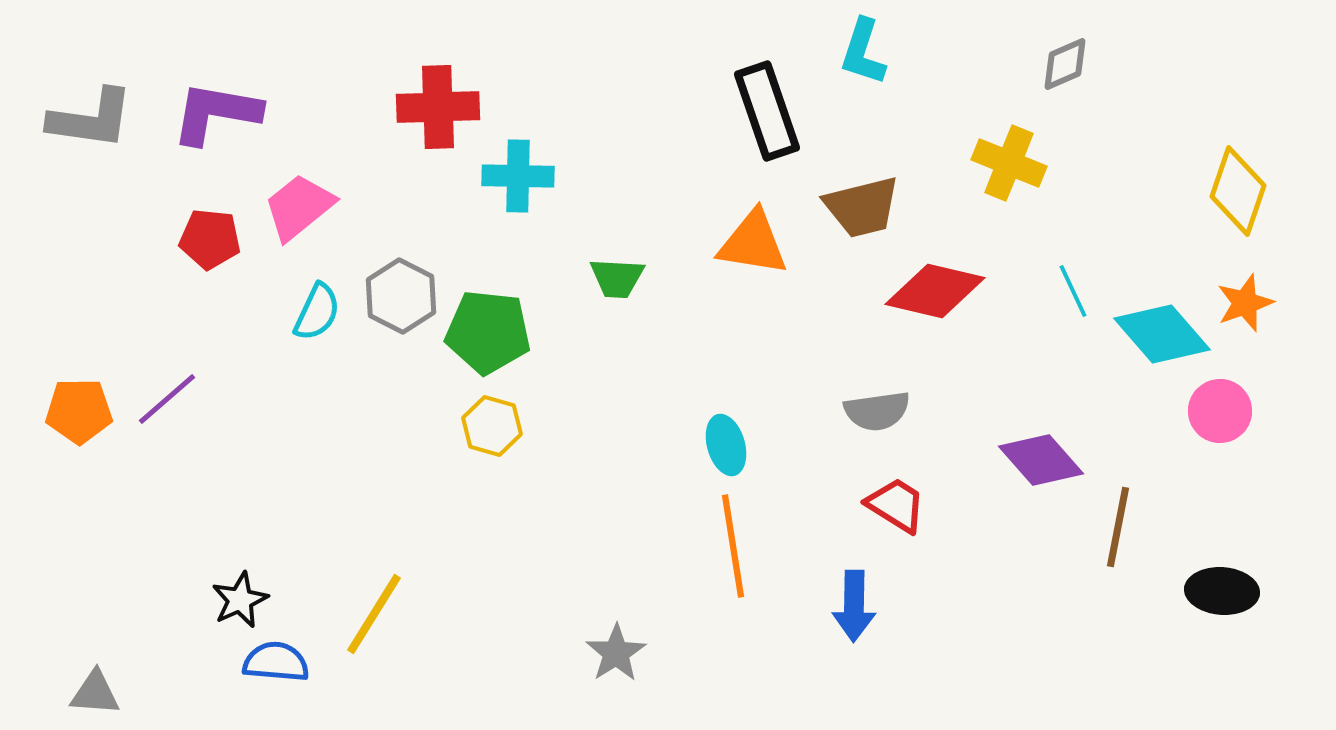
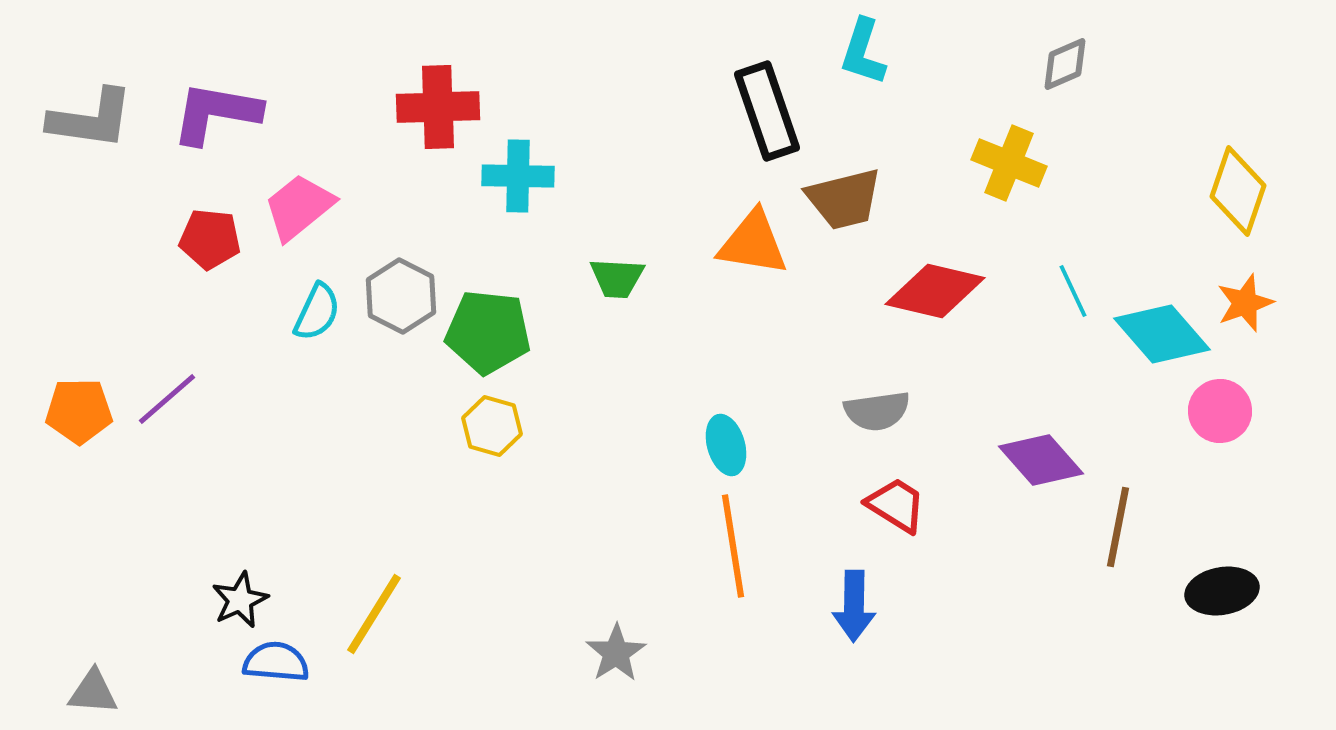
brown trapezoid: moved 18 px left, 8 px up
black ellipse: rotated 14 degrees counterclockwise
gray triangle: moved 2 px left, 1 px up
